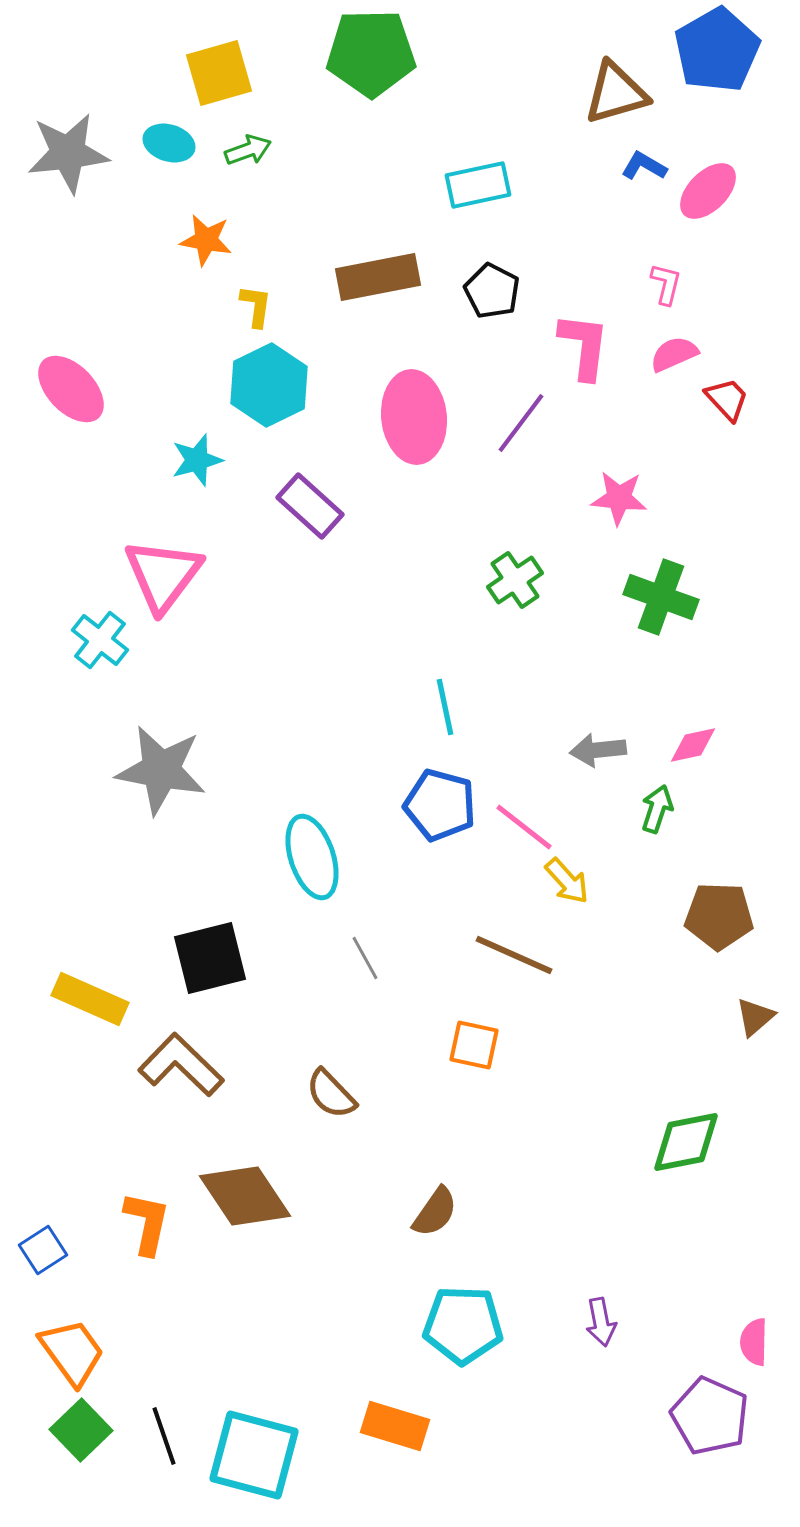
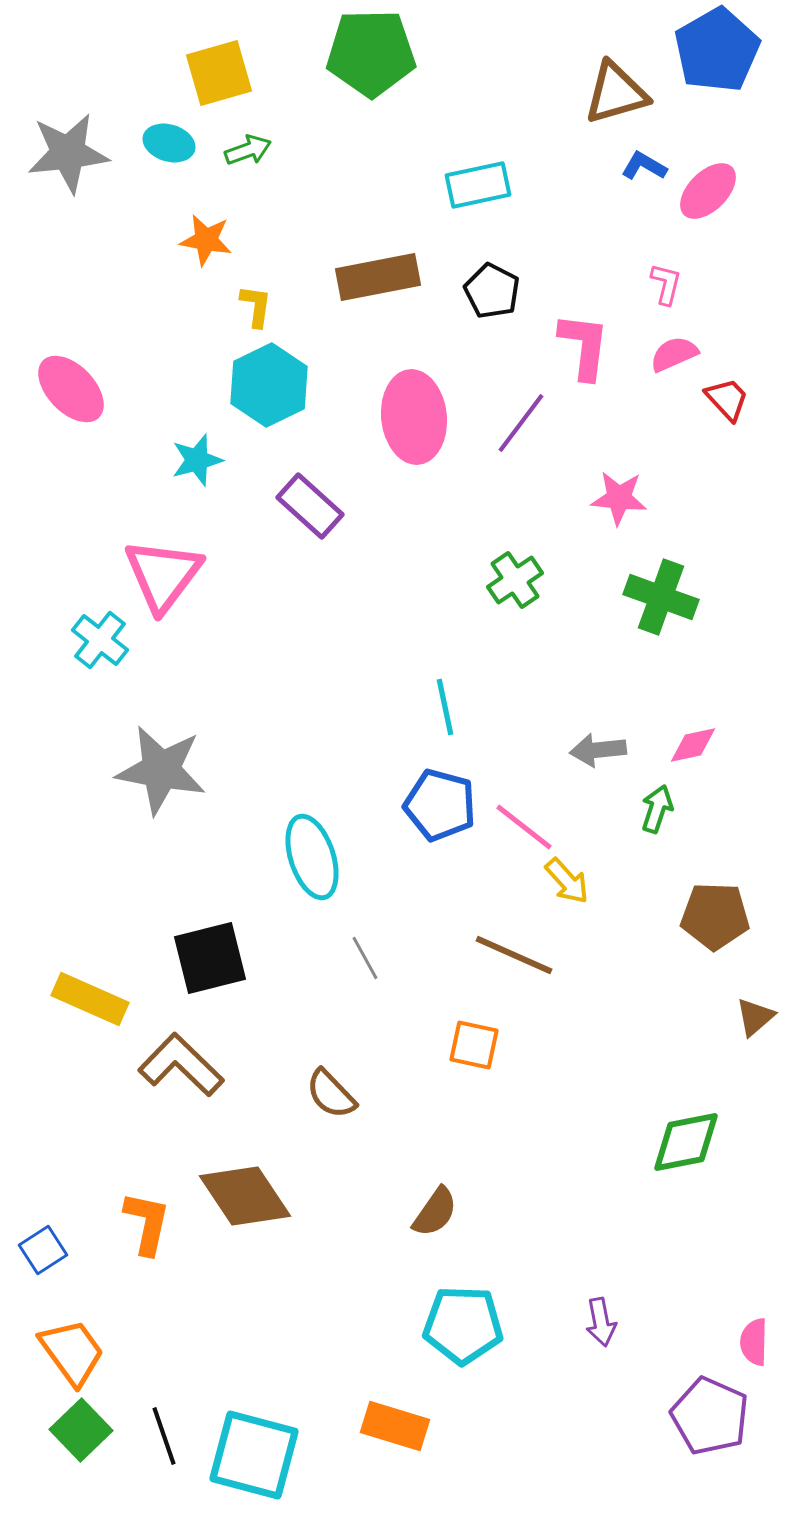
brown pentagon at (719, 916): moved 4 px left
